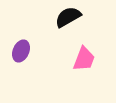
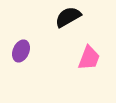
pink trapezoid: moved 5 px right, 1 px up
